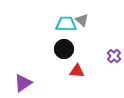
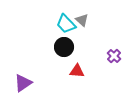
cyan trapezoid: rotated 135 degrees counterclockwise
black circle: moved 2 px up
